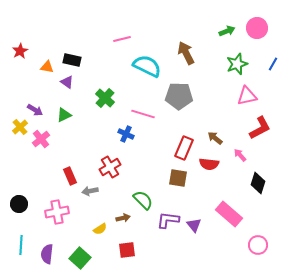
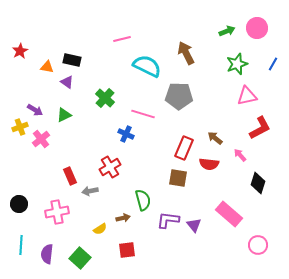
yellow cross at (20, 127): rotated 21 degrees clockwise
green semicircle at (143, 200): rotated 30 degrees clockwise
